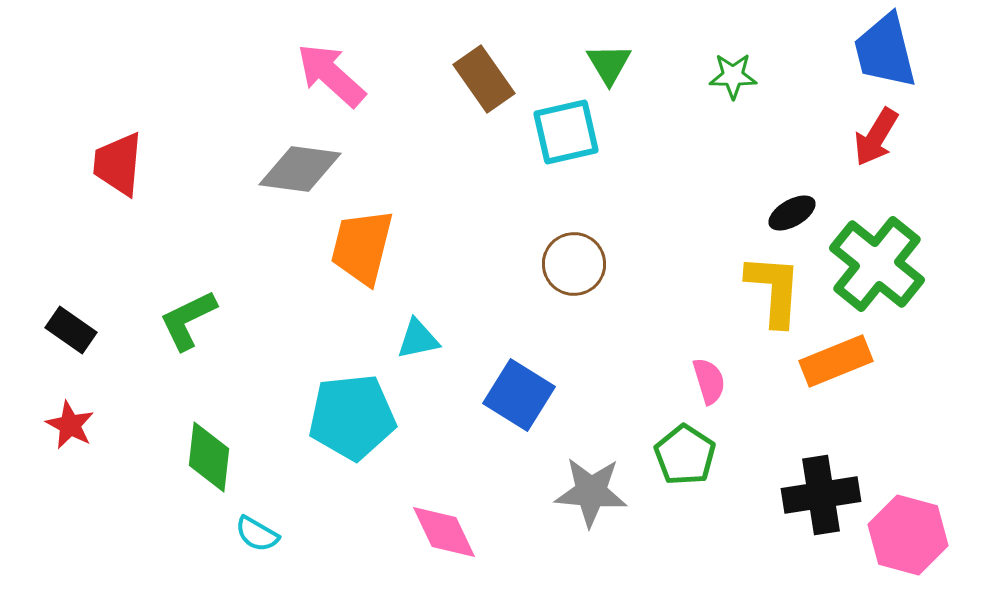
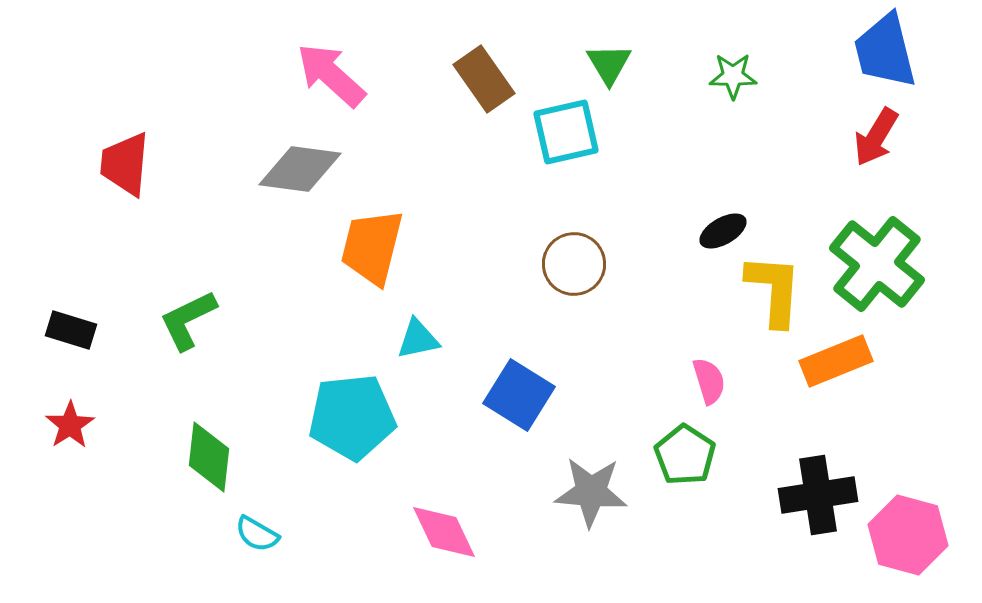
red trapezoid: moved 7 px right
black ellipse: moved 69 px left, 18 px down
orange trapezoid: moved 10 px right
black rectangle: rotated 18 degrees counterclockwise
red star: rotated 12 degrees clockwise
black cross: moved 3 px left
